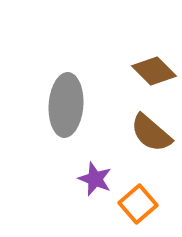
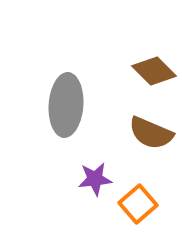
brown semicircle: rotated 18 degrees counterclockwise
purple star: rotated 28 degrees counterclockwise
